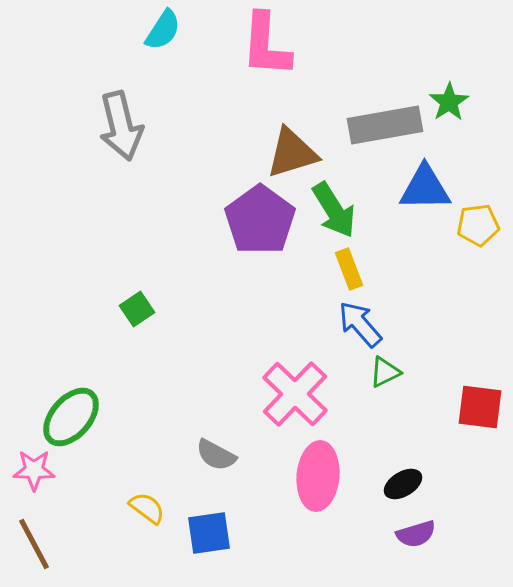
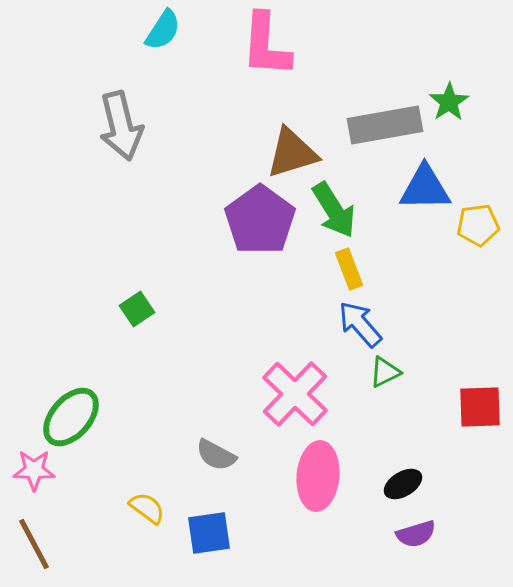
red square: rotated 9 degrees counterclockwise
